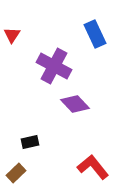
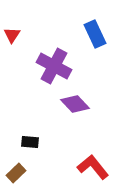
black rectangle: rotated 18 degrees clockwise
